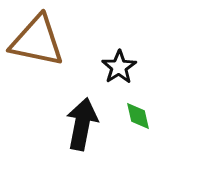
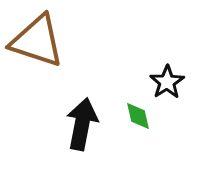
brown triangle: rotated 6 degrees clockwise
black star: moved 48 px right, 15 px down
